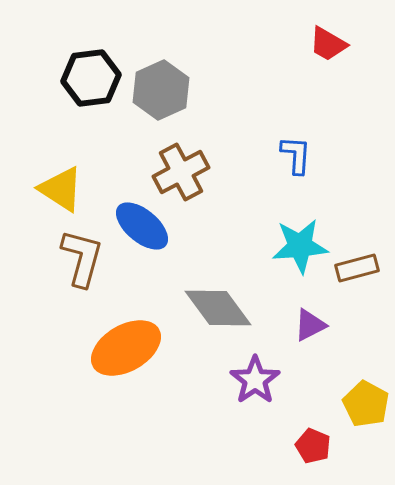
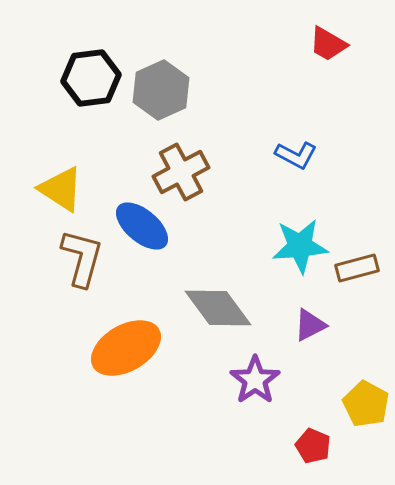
blue L-shape: rotated 114 degrees clockwise
